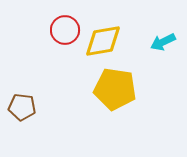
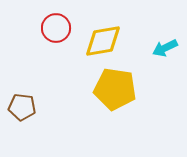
red circle: moved 9 px left, 2 px up
cyan arrow: moved 2 px right, 6 px down
